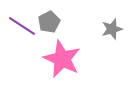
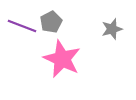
gray pentagon: moved 2 px right
purple line: rotated 12 degrees counterclockwise
